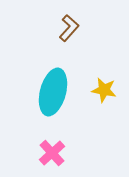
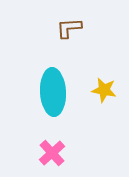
brown L-shape: rotated 136 degrees counterclockwise
cyan ellipse: rotated 18 degrees counterclockwise
